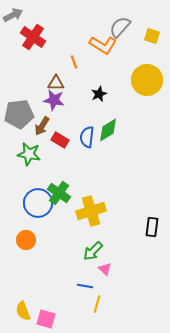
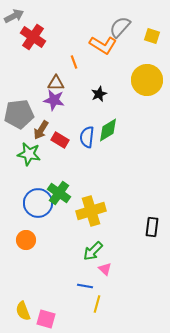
gray arrow: moved 1 px right, 1 px down
brown arrow: moved 1 px left, 4 px down
